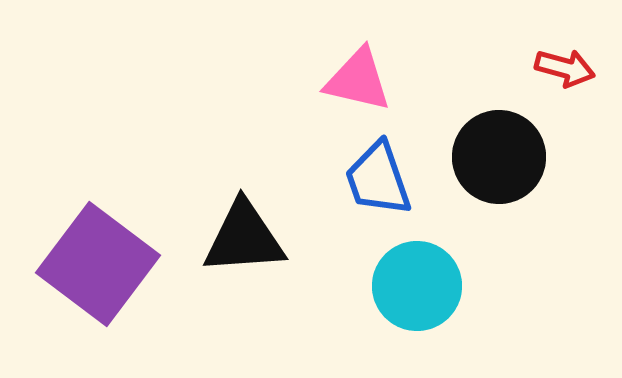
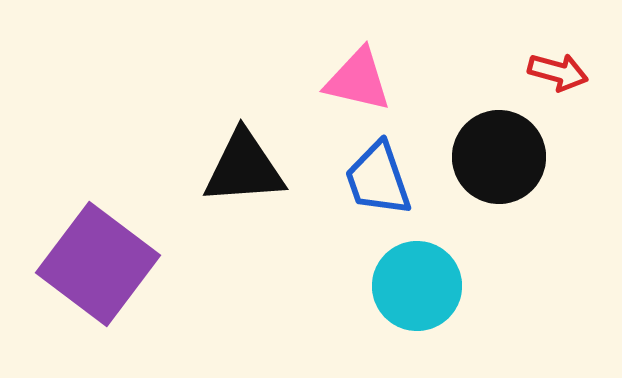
red arrow: moved 7 px left, 4 px down
black triangle: moved 70 px up
